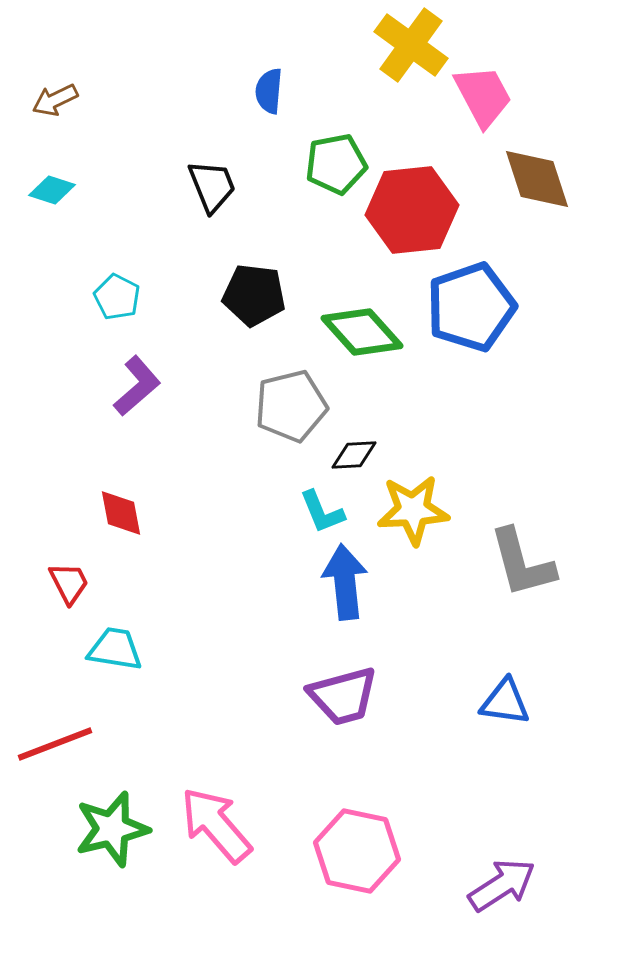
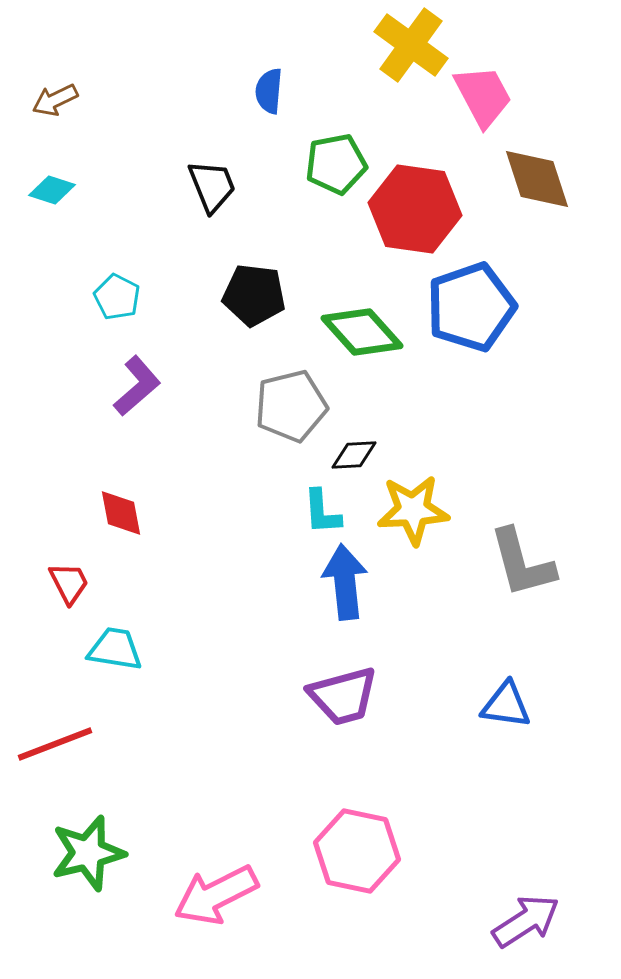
red hexagon: moved 3 px right, 1 px up; rotated 14 degrees clockwise
cyan L-shape: rotated 18 degrees clockwise
blue triangle: moved 1 px right, 3 px down
pink arrow: moved 70 px down; rotated 76 degrees counterclockwise
green star: moved 24 px left, 24 px down
purple arrow: moved 24 px right, 36 px down
